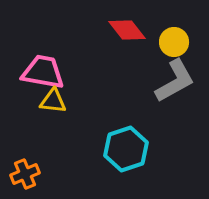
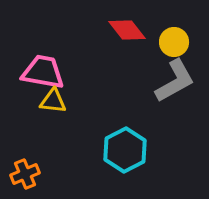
cyan hexagon: moved 1 px left, 1 px down; rotated 9 degrees counterclockwise
